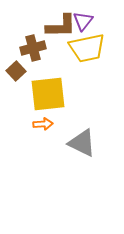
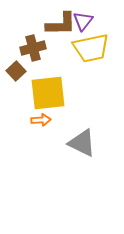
brown L-shape: moved 2 px up
yellow trapezoid: moved 4 px right
yellow square: moved 1 px up
orange arrow: moved 2 px left, 4 px up
